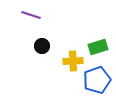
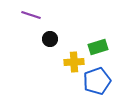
black circle: moved 8 px right, 7 px up
yellow cross: moved 1 px right, 1 px down
blue pentagon: moved 1 px down
